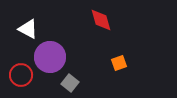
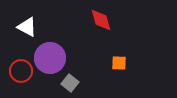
white triangle: moved 1 px left, 2 px up
purple circle: moved 1 px down
orange square: rotated 21 degrees clockwise
red circle: moved 4 px up
